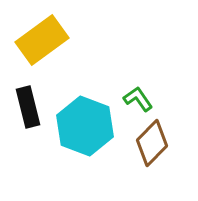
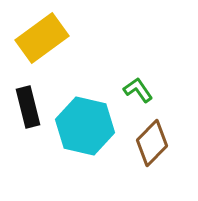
yellow rectangle: moved 2 px up
green L-shape: moved 9 px up
cyan hexagon: rotated 8 degrees counterclockwise
